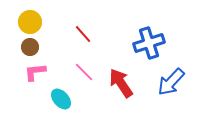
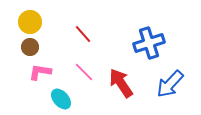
pink L-shape: moved 5 px right; rotated 15 degrees clockwise
blue arrow: moved 1 px left, 2 px down
